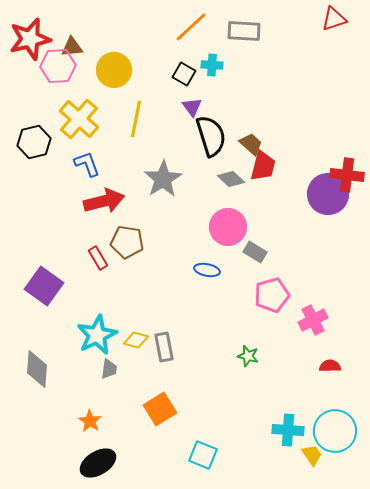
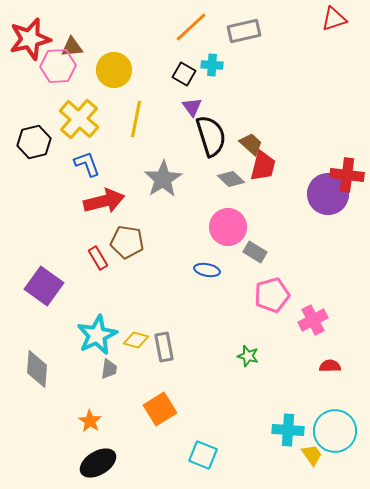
gray rectangle at (244, 31): rotated 16 degrees counterclockwise
